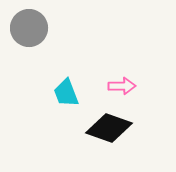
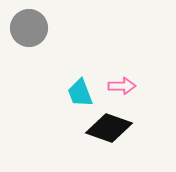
cyan trapezoid: moved 14 px right
